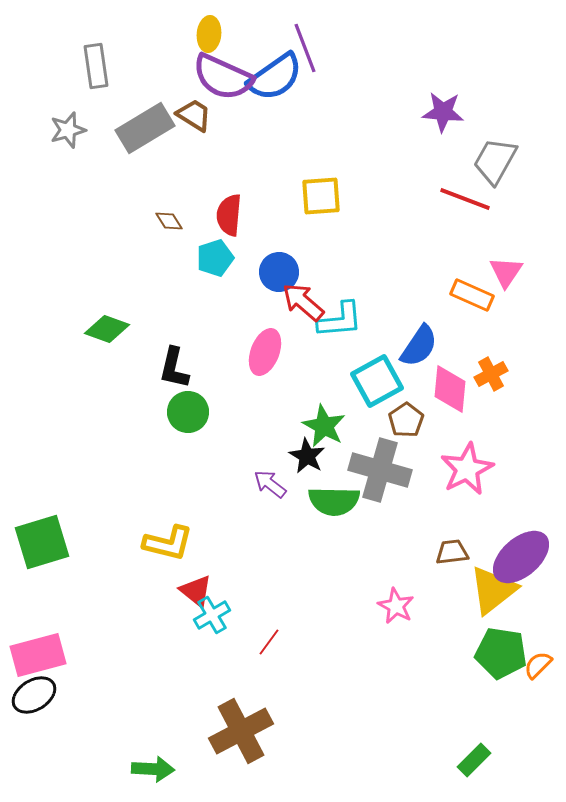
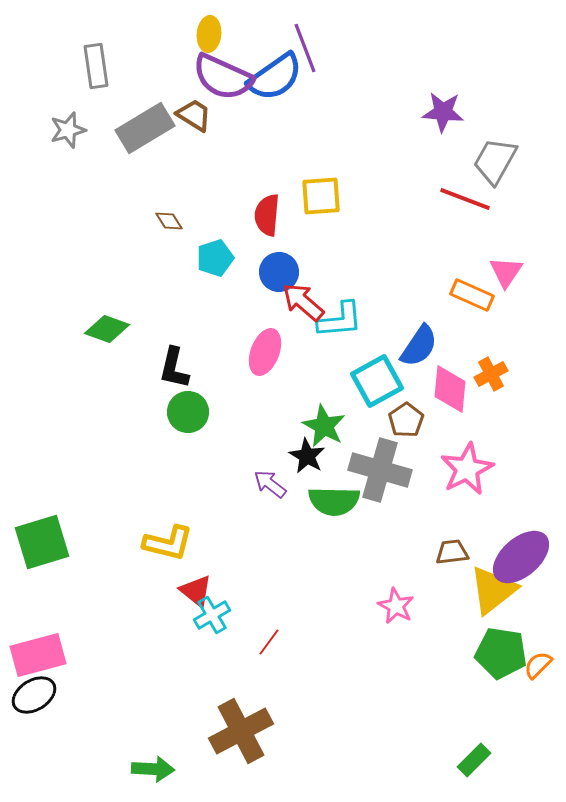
red semicircle at (229, 215): moved 38 px right
